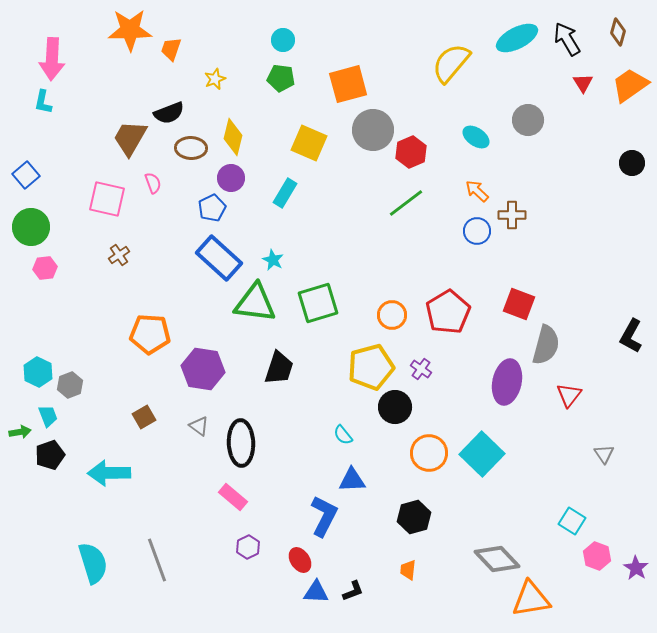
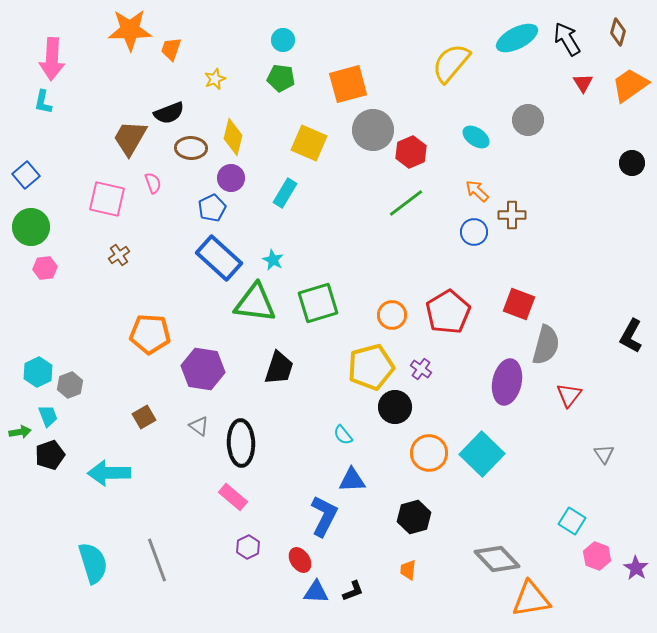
blue circle at (477, 231): moved 3 px left, 1 px down
cyan hexagon at (38, 372): rotated 8 degrees clockwise
